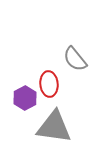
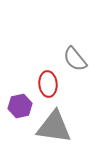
red ellipse: moved 1 px left
purple hexagon: moved 5 px left, 8 px down; rotated 15 degrees clockwise
